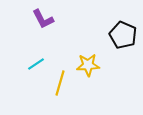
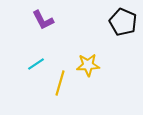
purple L-shape: moved 1 px down
black pentagon: moved 13 px up
